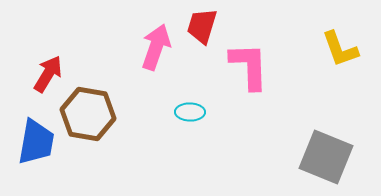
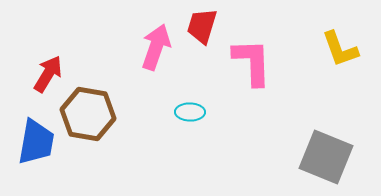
pink L-shape: moved 3 px right, 4 px up
